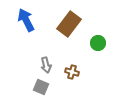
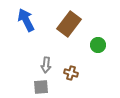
green circle: moved 2 px down
gray arrow: rotated 21 degrees clockwise
brown cross: moved 1 px left, 1 px down
gray square: rotated 28 degrees counterclockwise
